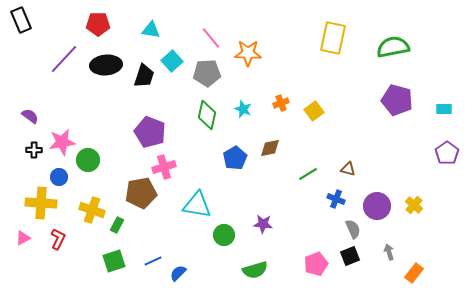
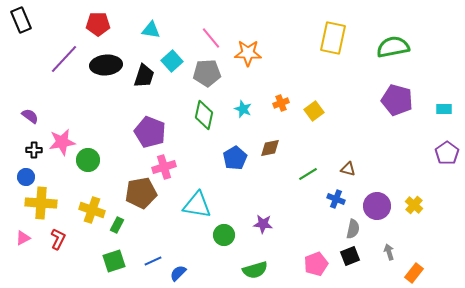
green diamond at (207, 115): moved 3 px left
blue circle at (59, 177): moved 33 px left
gray semicircle at (353, 229): rotated 36 degrees clockwise
